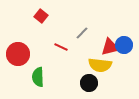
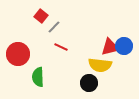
gray line: moved 28 px left, 6 px up
blue circle: moved 1 px down
